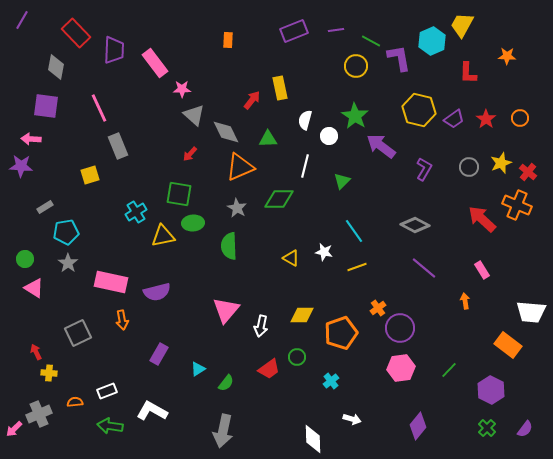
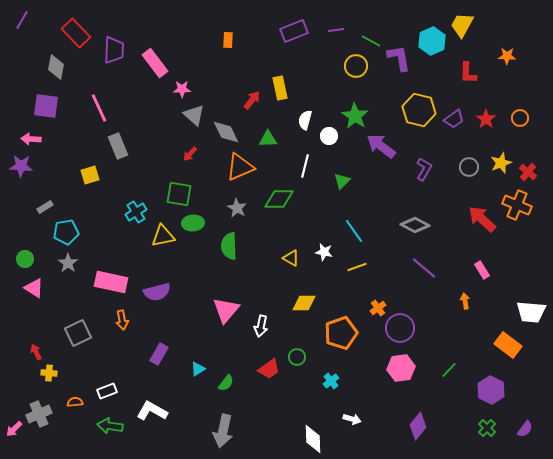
yellow diamond at (302, 315): moved 2 px right, 12 px up
